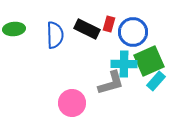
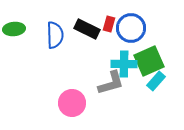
blue circle: moved 2 px left, 4 px up
